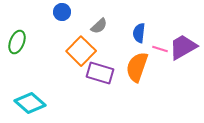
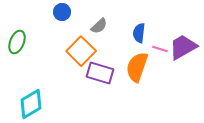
cyan diamond: moved 1 px right, 1 px down; rotated 72 degrees counterclockwise
